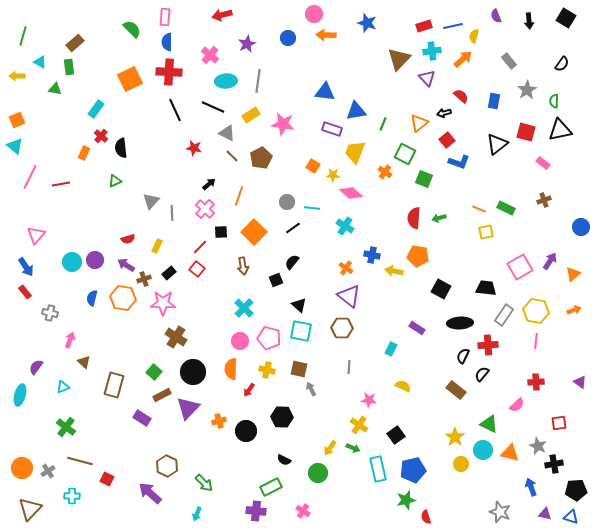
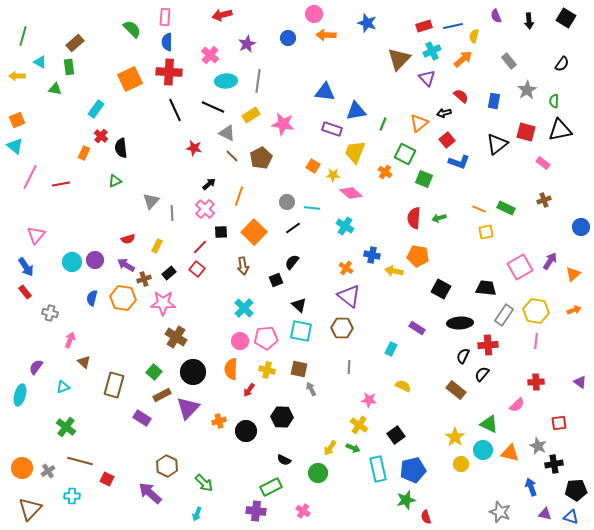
cyan cross at (432, 51): rotated 18 degrees counterclockwise
pink pentagon at (269, 338): moved 3 px left; rotated 20 degrees counterclockwise
